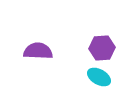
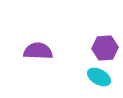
purple hexagon: moved 3 px right
